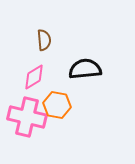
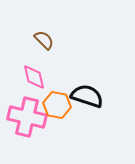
brown semicircle: rotated 40 degrees counterclockwise
black semicircle: moved 2 px right, 27 px down; rotated 24 degrees clockwise
pink diamond: rotated 72 degrees counterclockwise
